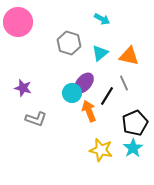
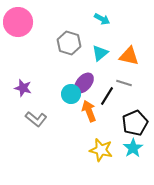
gray line: rotated 49 degrees counterclockwise
cyan circle: moved 1 px left, 1 px down
gray L-shape: rotated 20 degrees clockwise
